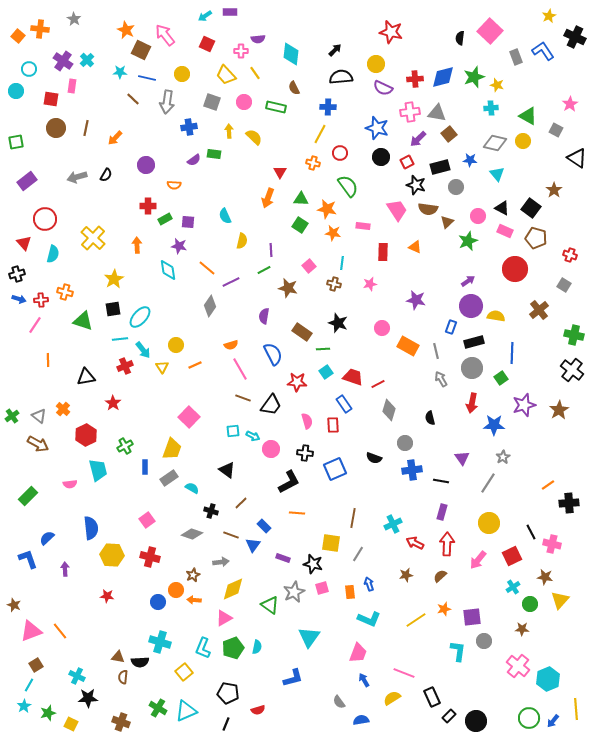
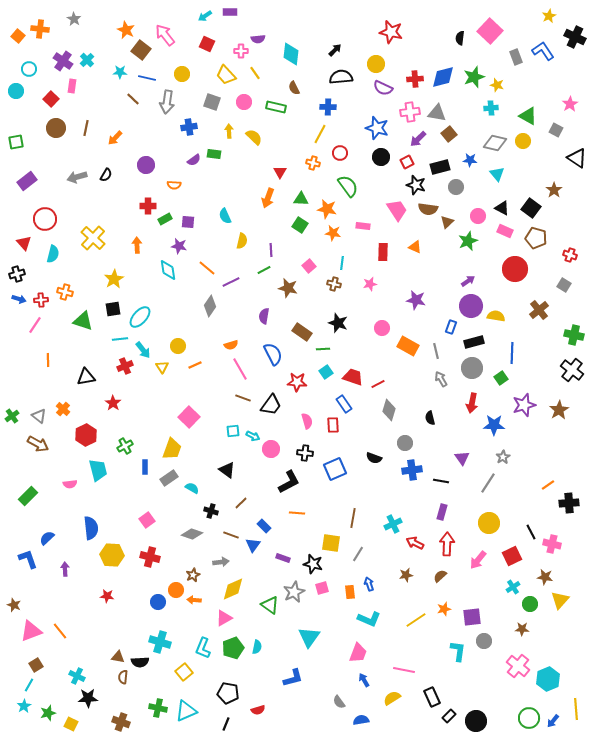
brown square at (141, 50): rotated 12 degrees clockwise
red square at (51, 99): rotated 35 degrees clockwise
yellow circle at (176, 345): moved 2 px right, 1 px down
pink line at (404, 673): moved 3 px up; rotated 10 degrees counterclockwise
green cross at (158, 708): rotated 18 degrees counterclockwise
